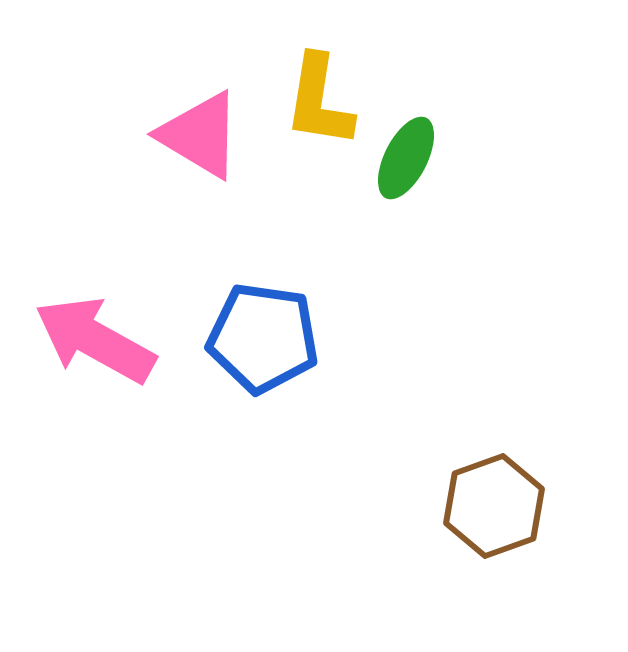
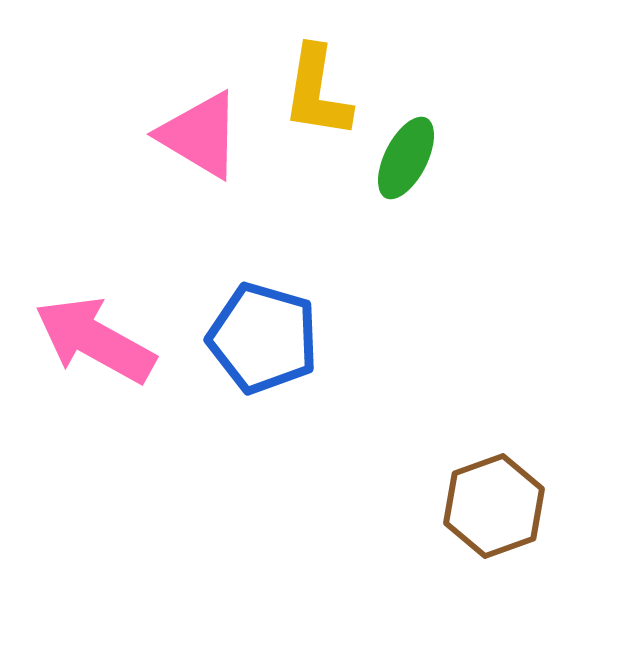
yellow L-shape: moved 2 px left, 9 px up
blue pentagon: rotated 8 degrees clockwise
